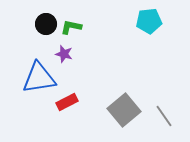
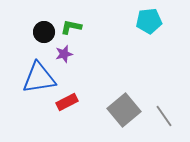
black circle: moved 2 px left, 8 px down
purple star: rotated 30 degrees counterclockwise
